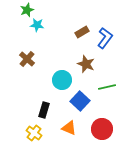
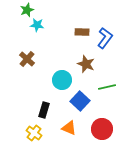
brown rectangle: rotated 32 degrees clockwise
